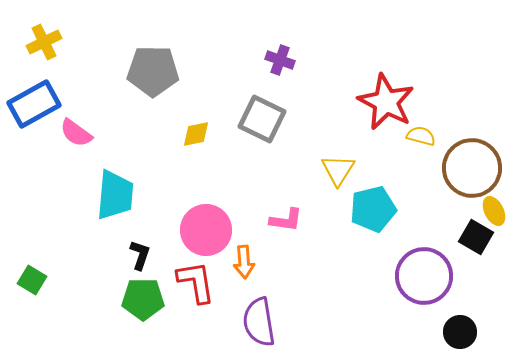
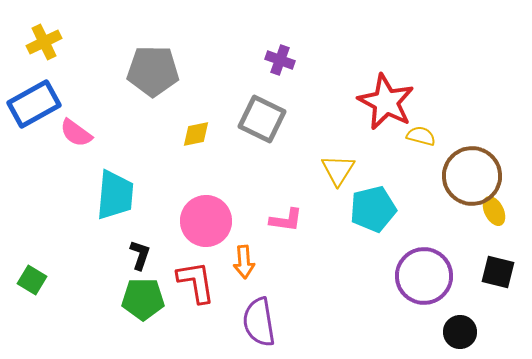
brown circle: moved 8 px down
pink circle: moved 9 px up
black square: moved 22 px right, 35 px down; rotated 16 degrees counterclockwise
